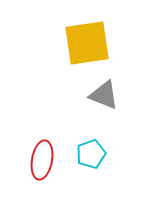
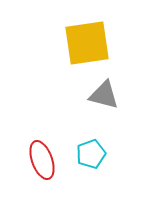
gray triangle: rotated 8 degrees counterclockwise
red ellipse: rotated 30 degrees counterclockwise
